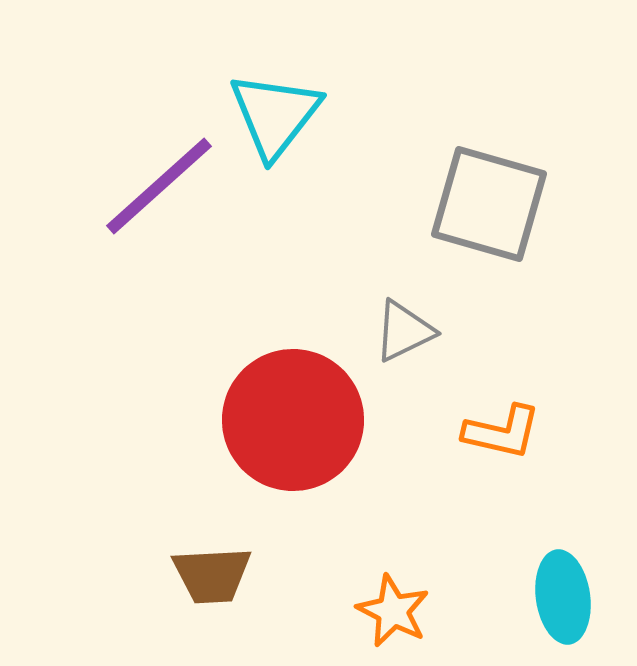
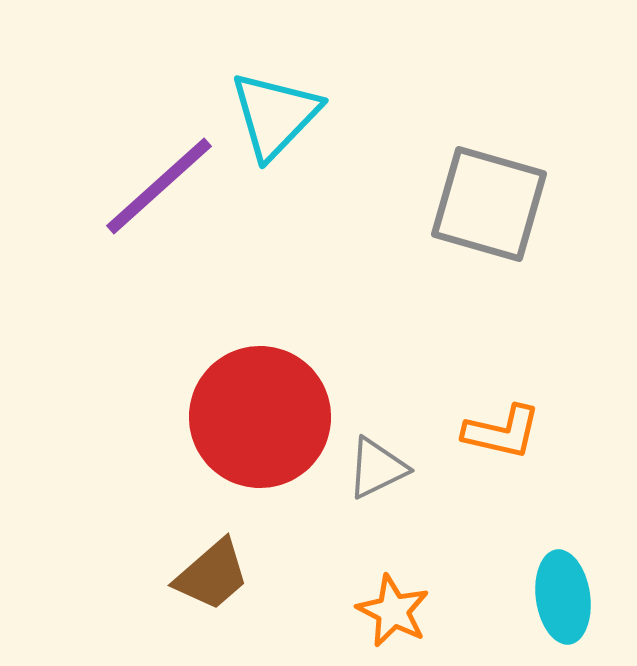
cyan triangle: rotated 6 degrees clockwise
gray triangle: moved 27 px left, 137 px down
red circle: moved 33 px left, 3 px up
brown trapezoid: rotated 38 degrees counterclockwise
